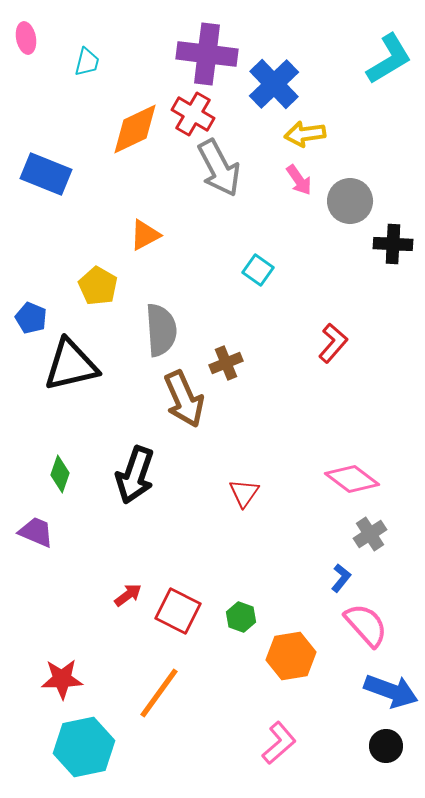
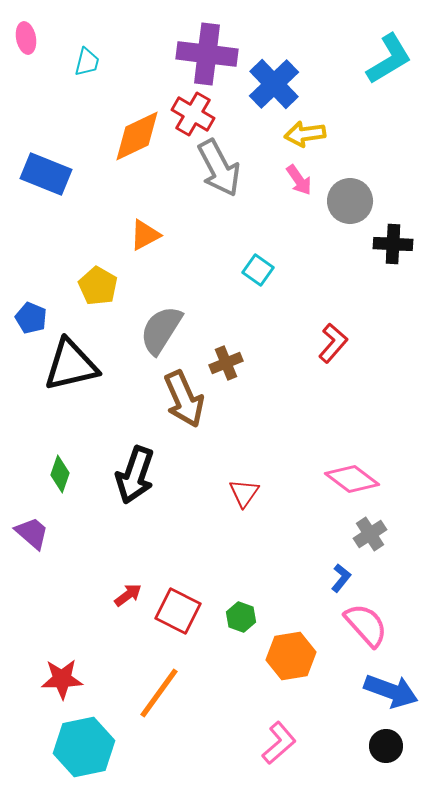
orange diamond: moved 2 px right, 7 px down
gray semicircle: rotated 144 degrees counterclockwise
purple trapezoid: moved 4 px left, 1 px down; rotated 18 degrees clockwise
